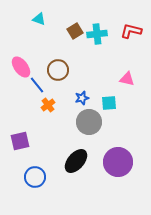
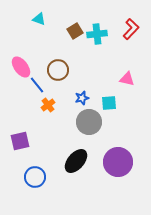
red L-shape: moved 2 px up; rotated 120 degrees clockwise
